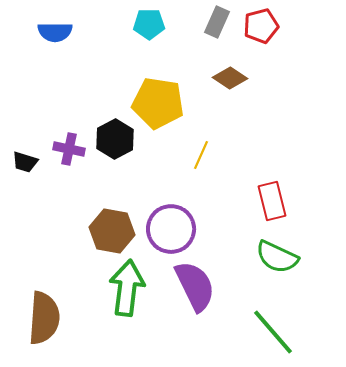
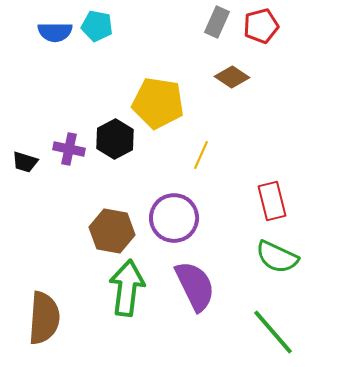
cyan pentagon: moved 52 px left, 2 px down; rotated 12 degrees clockwise
brown diamond: moved 2 px right, 1 px up
purple circle: moved 3 px right, 11 px up
